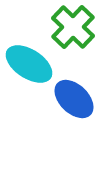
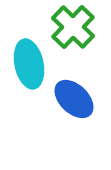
cyan ellipse: rotated 45 degrees clockwise
